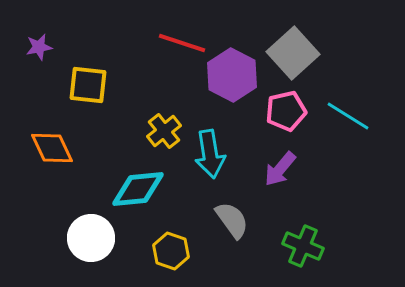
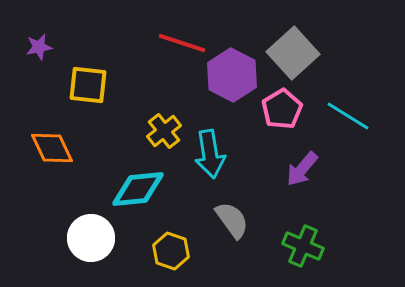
pink pentagon: moved 4 px left, 2 px up; rotated 18 degrees counterclockwise
purple arrow: moved 22 px right
